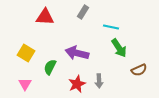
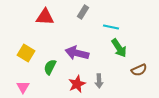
pink triangle: moved 2 px left, 3 px down
